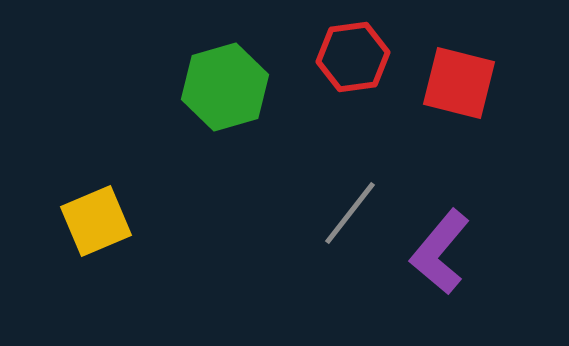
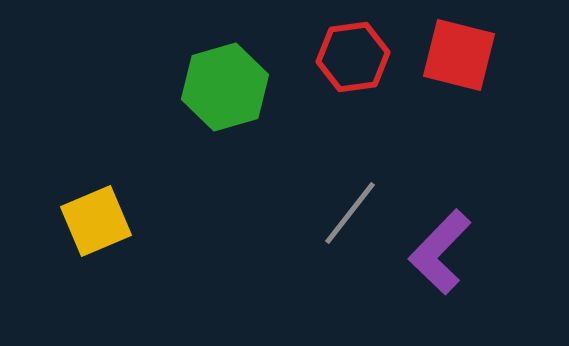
red square: moved 28 px up
purple L-shape: rotated 4 degrees clockwise
